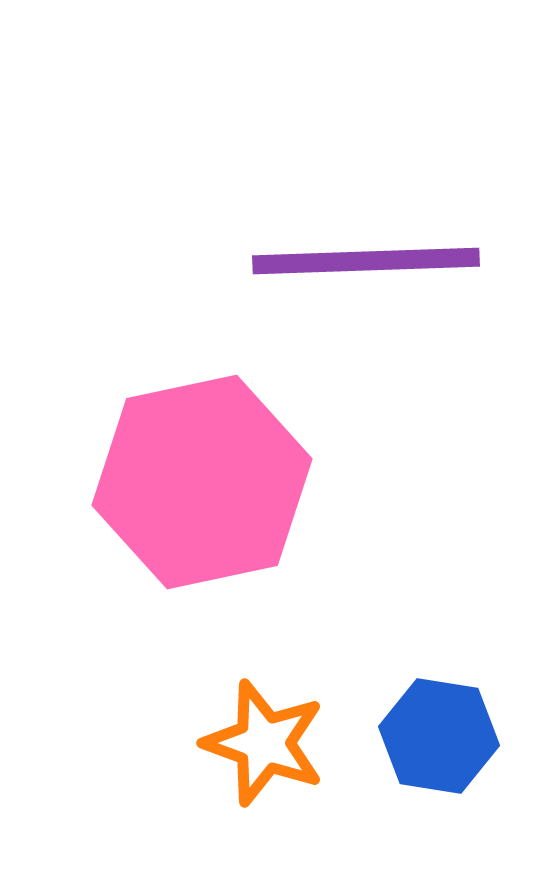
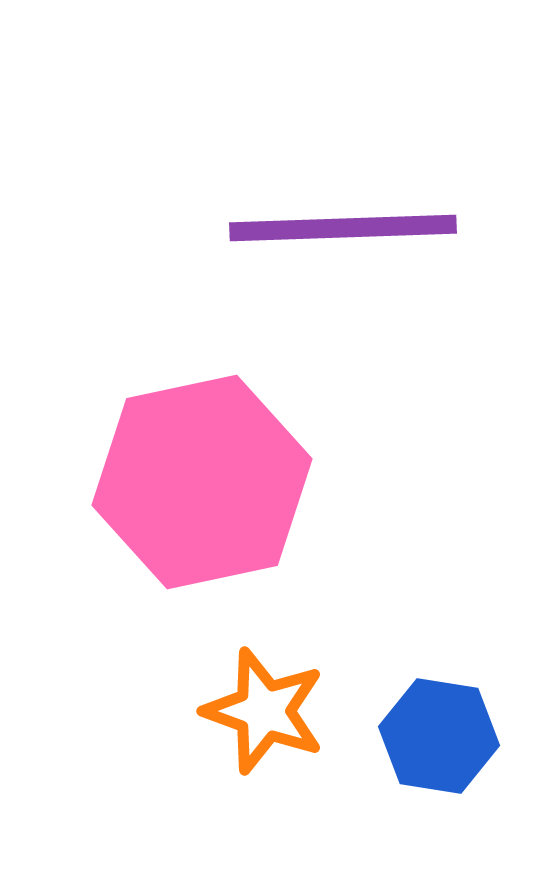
purple line: moved 23 px left, 33 px up
orange star: moved 32 px up
